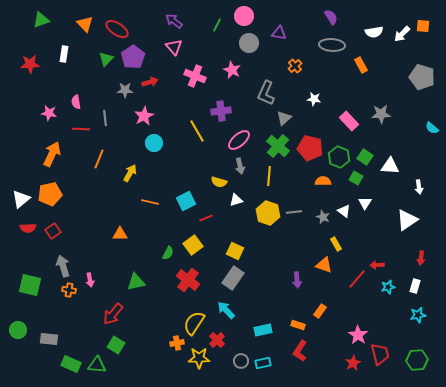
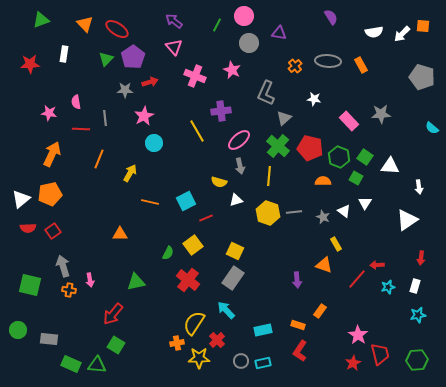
gray ellipse at (332, 45): moved 4 px left, 16 px down
